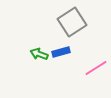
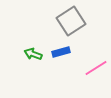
gray square: moved 1 px left, 1 px up
green arrow: moved 6 px left
